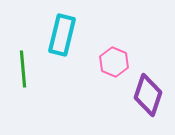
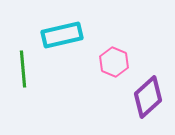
cyan rectangle: rotated 63 degrees clockwise
purple diamond: moved 2 px down; rotated 30 degrees clockwise
